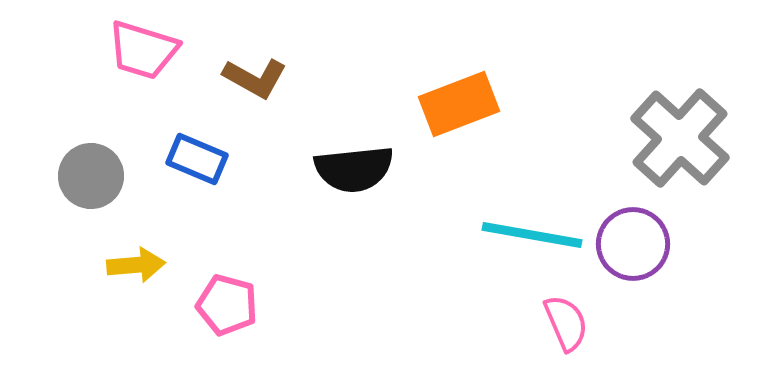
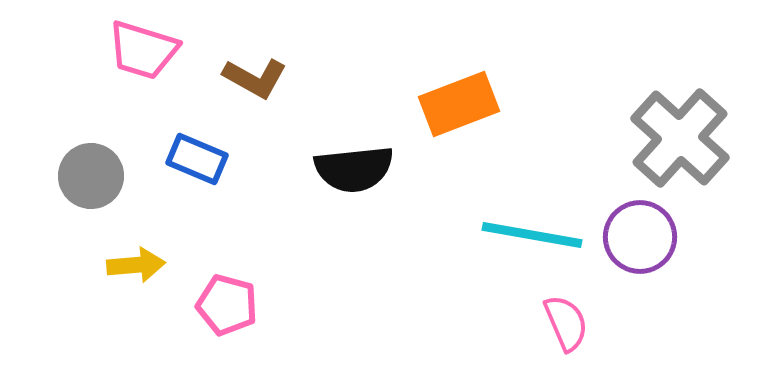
purple circle: moved 7 px right, 7 px up
